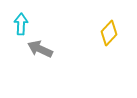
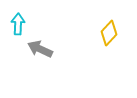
cyan arrow: moved 3 px left
